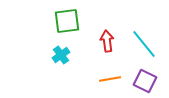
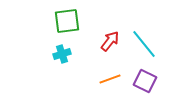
red arrow: moved 3 px right; rotated 45 degrees clockwise
cyan cross: moved 1 px right, 1 px up; rotated 18 degrees clockwise
orange line: rotated 10 degrees counterclockwise
